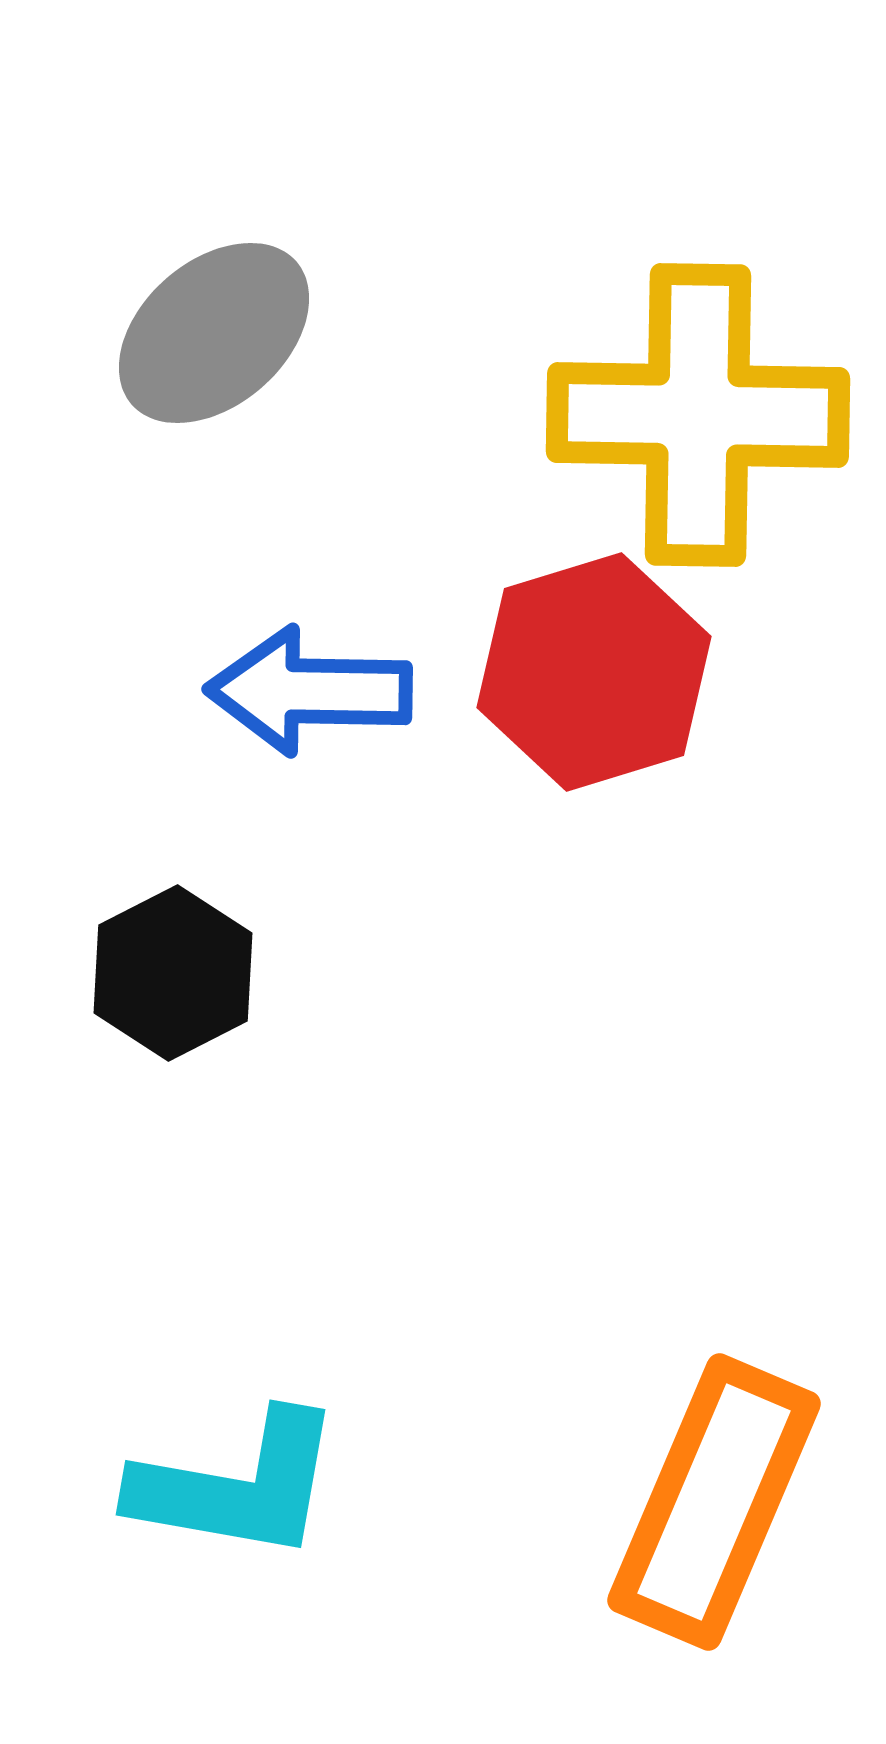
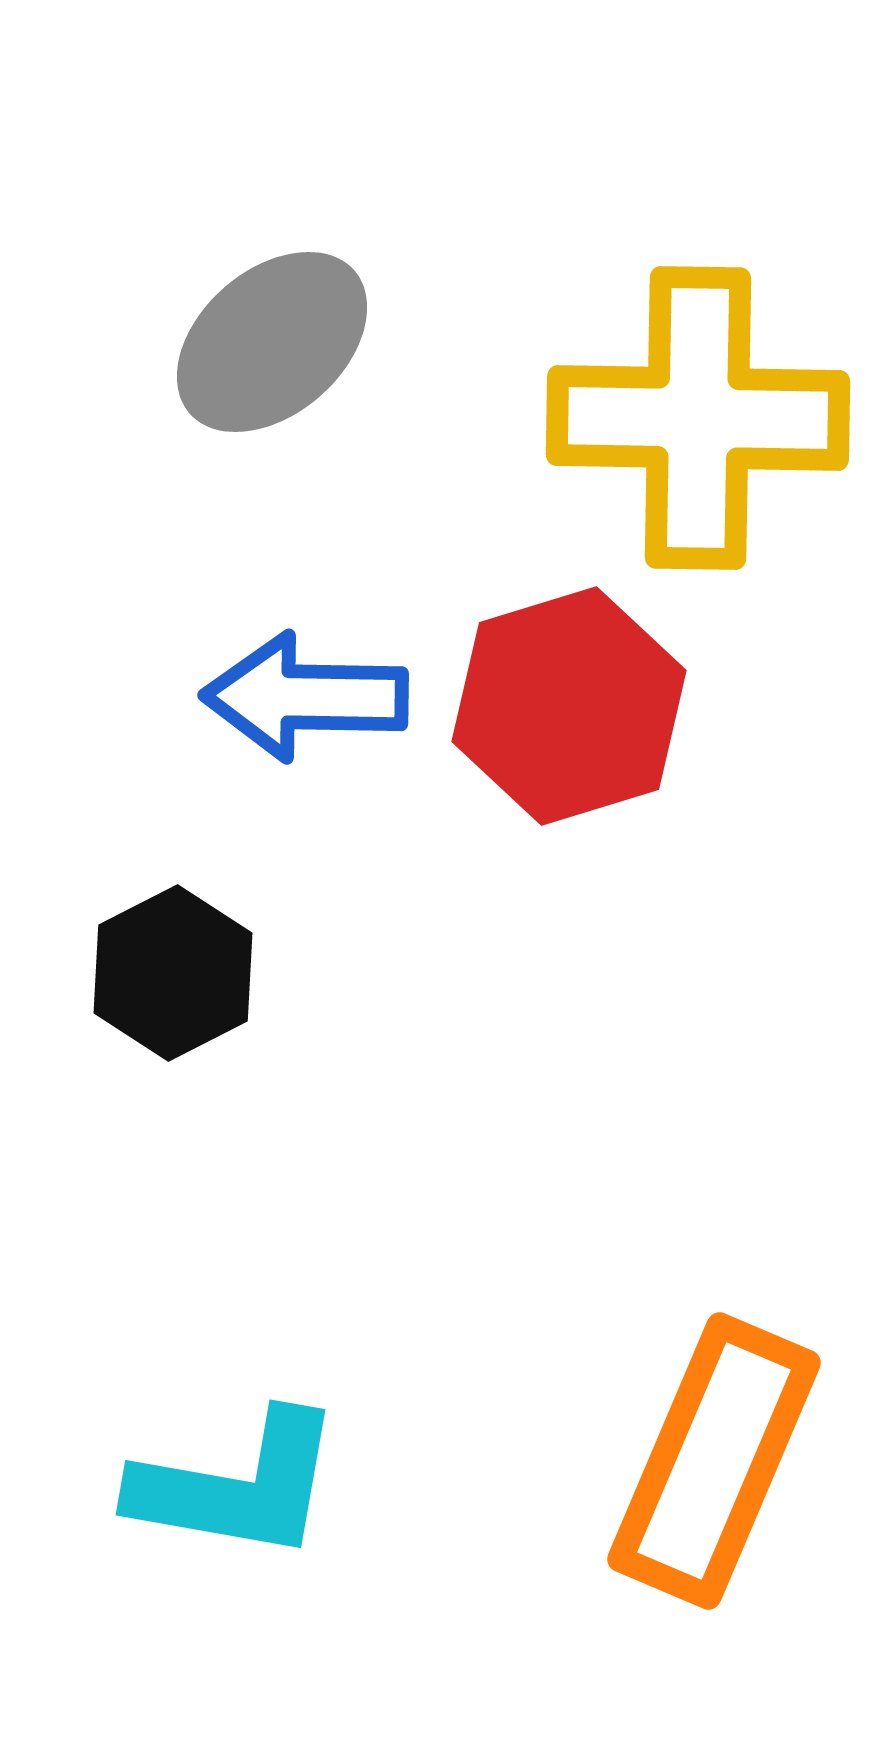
gray ellipse: moved 58 px right, 9 px down
yellow cross: moved 3 px down
red hexagon: moved 25 px left, 34 px down
blue arrow: moved 4 px left, 6 px down
orange rectangle: moved 41 px up
